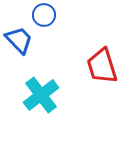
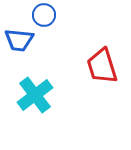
blue trapezoid: rotated 140 degrees clockwise
cyan cross: moved 6 px left
